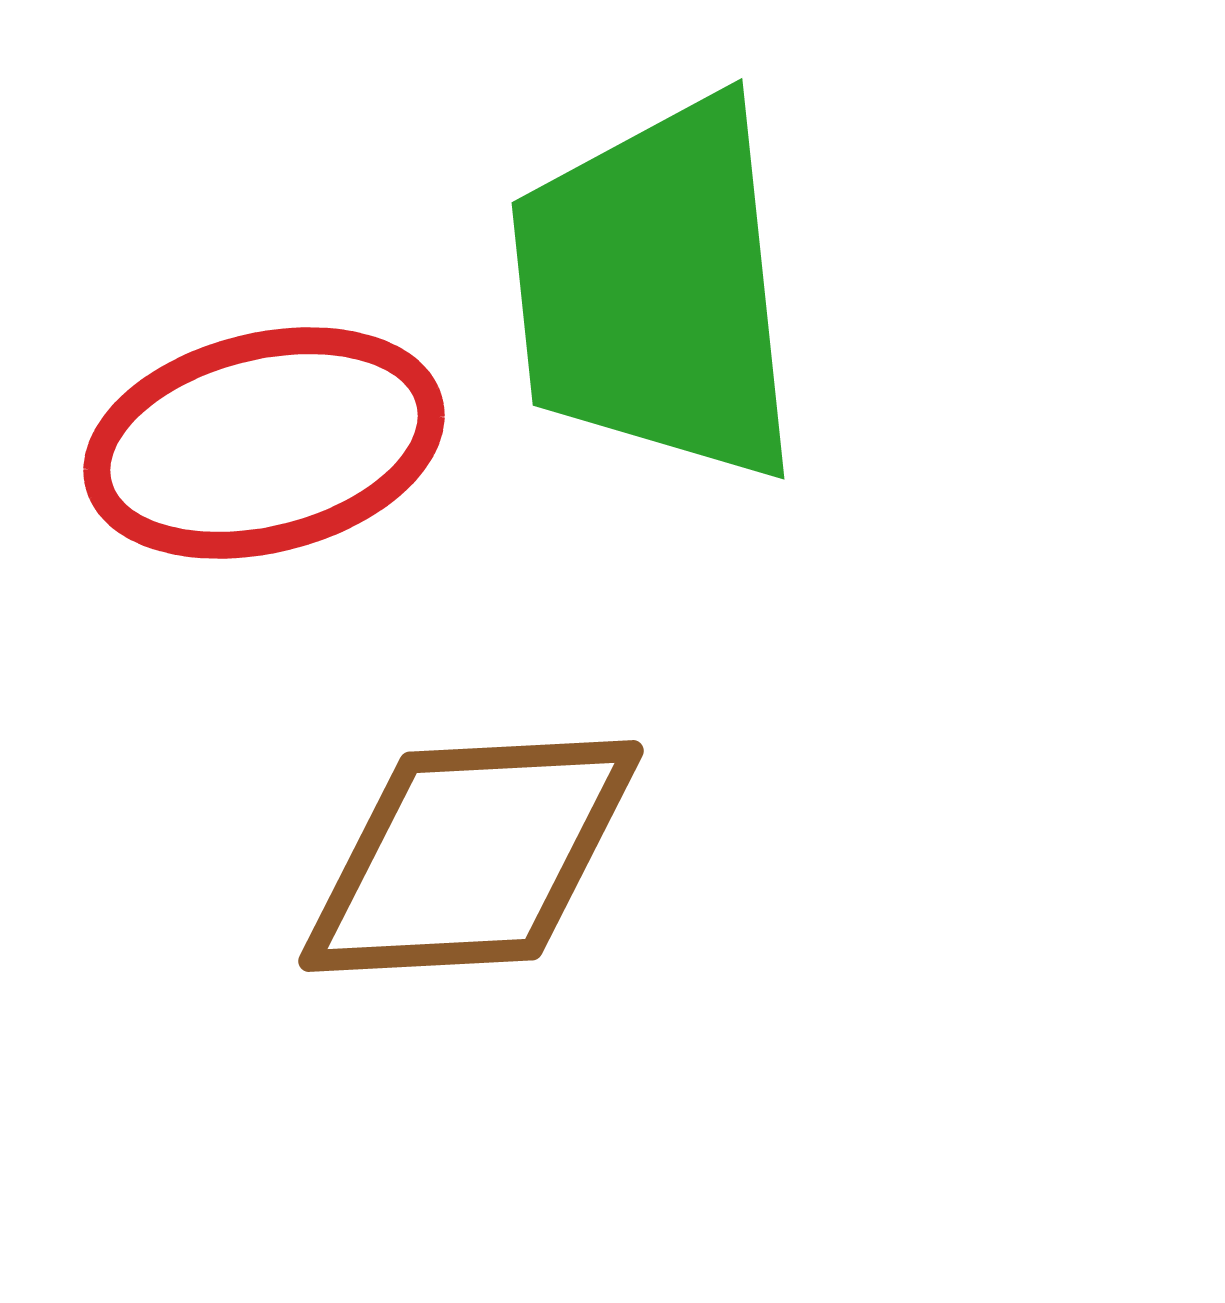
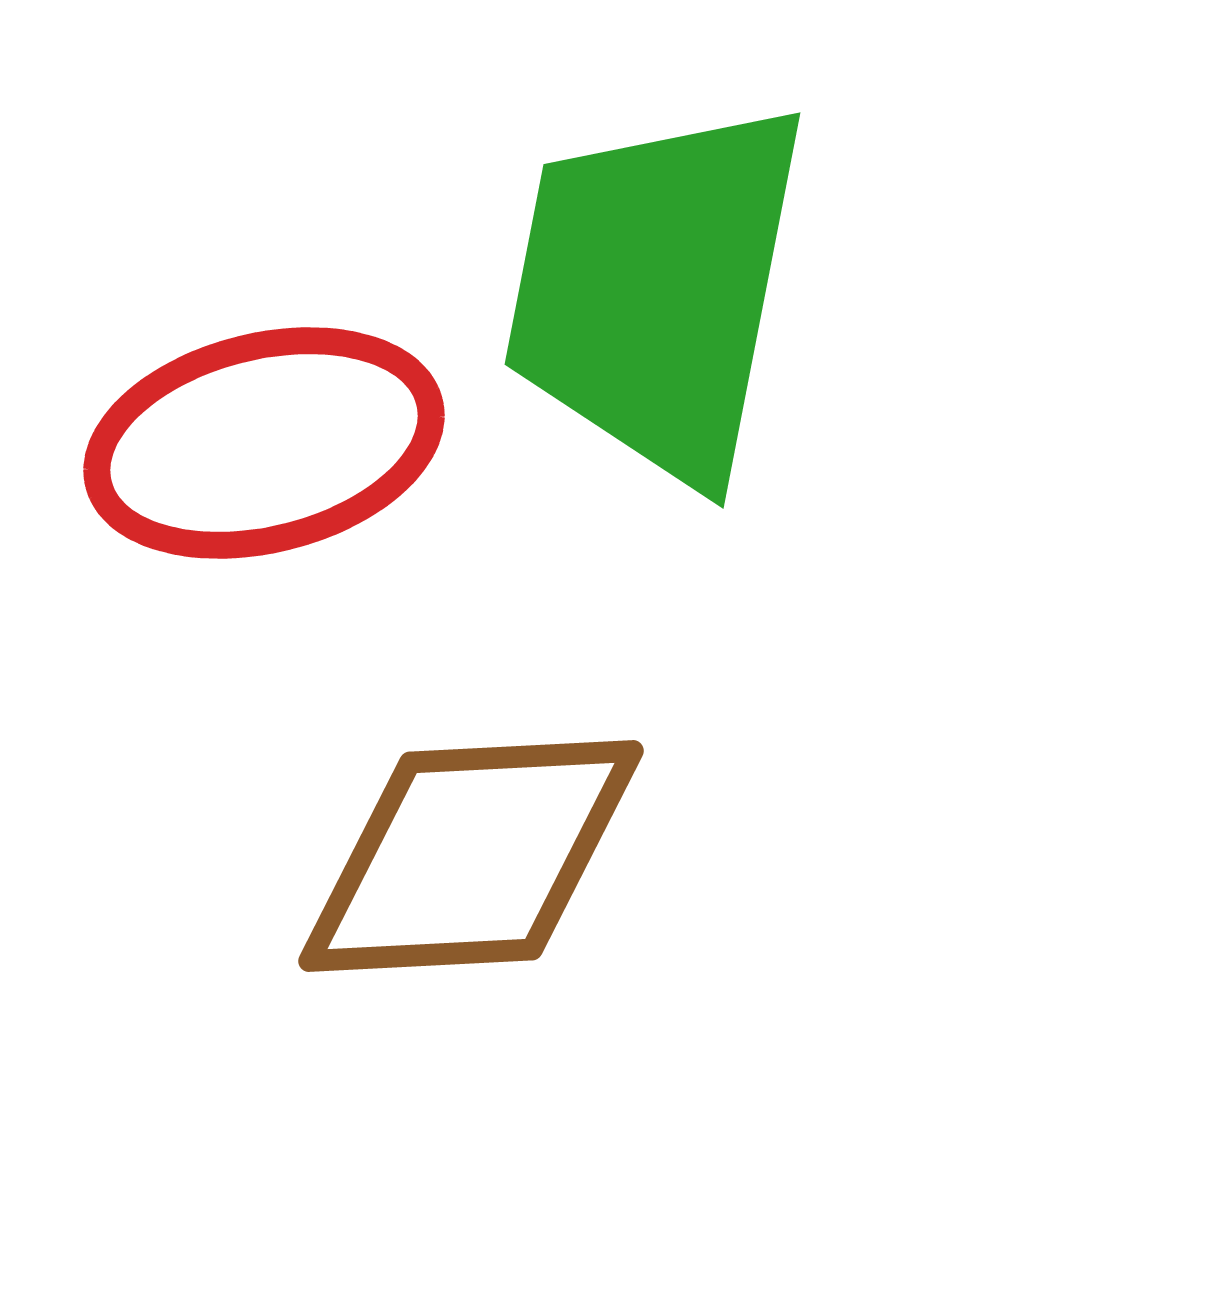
green trapezoid: rotated 17 degrees clockwise
